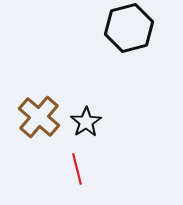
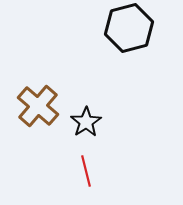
brown cross: moved 1 px left, 11 px up
red line: moved 9 px right, 2 px down
